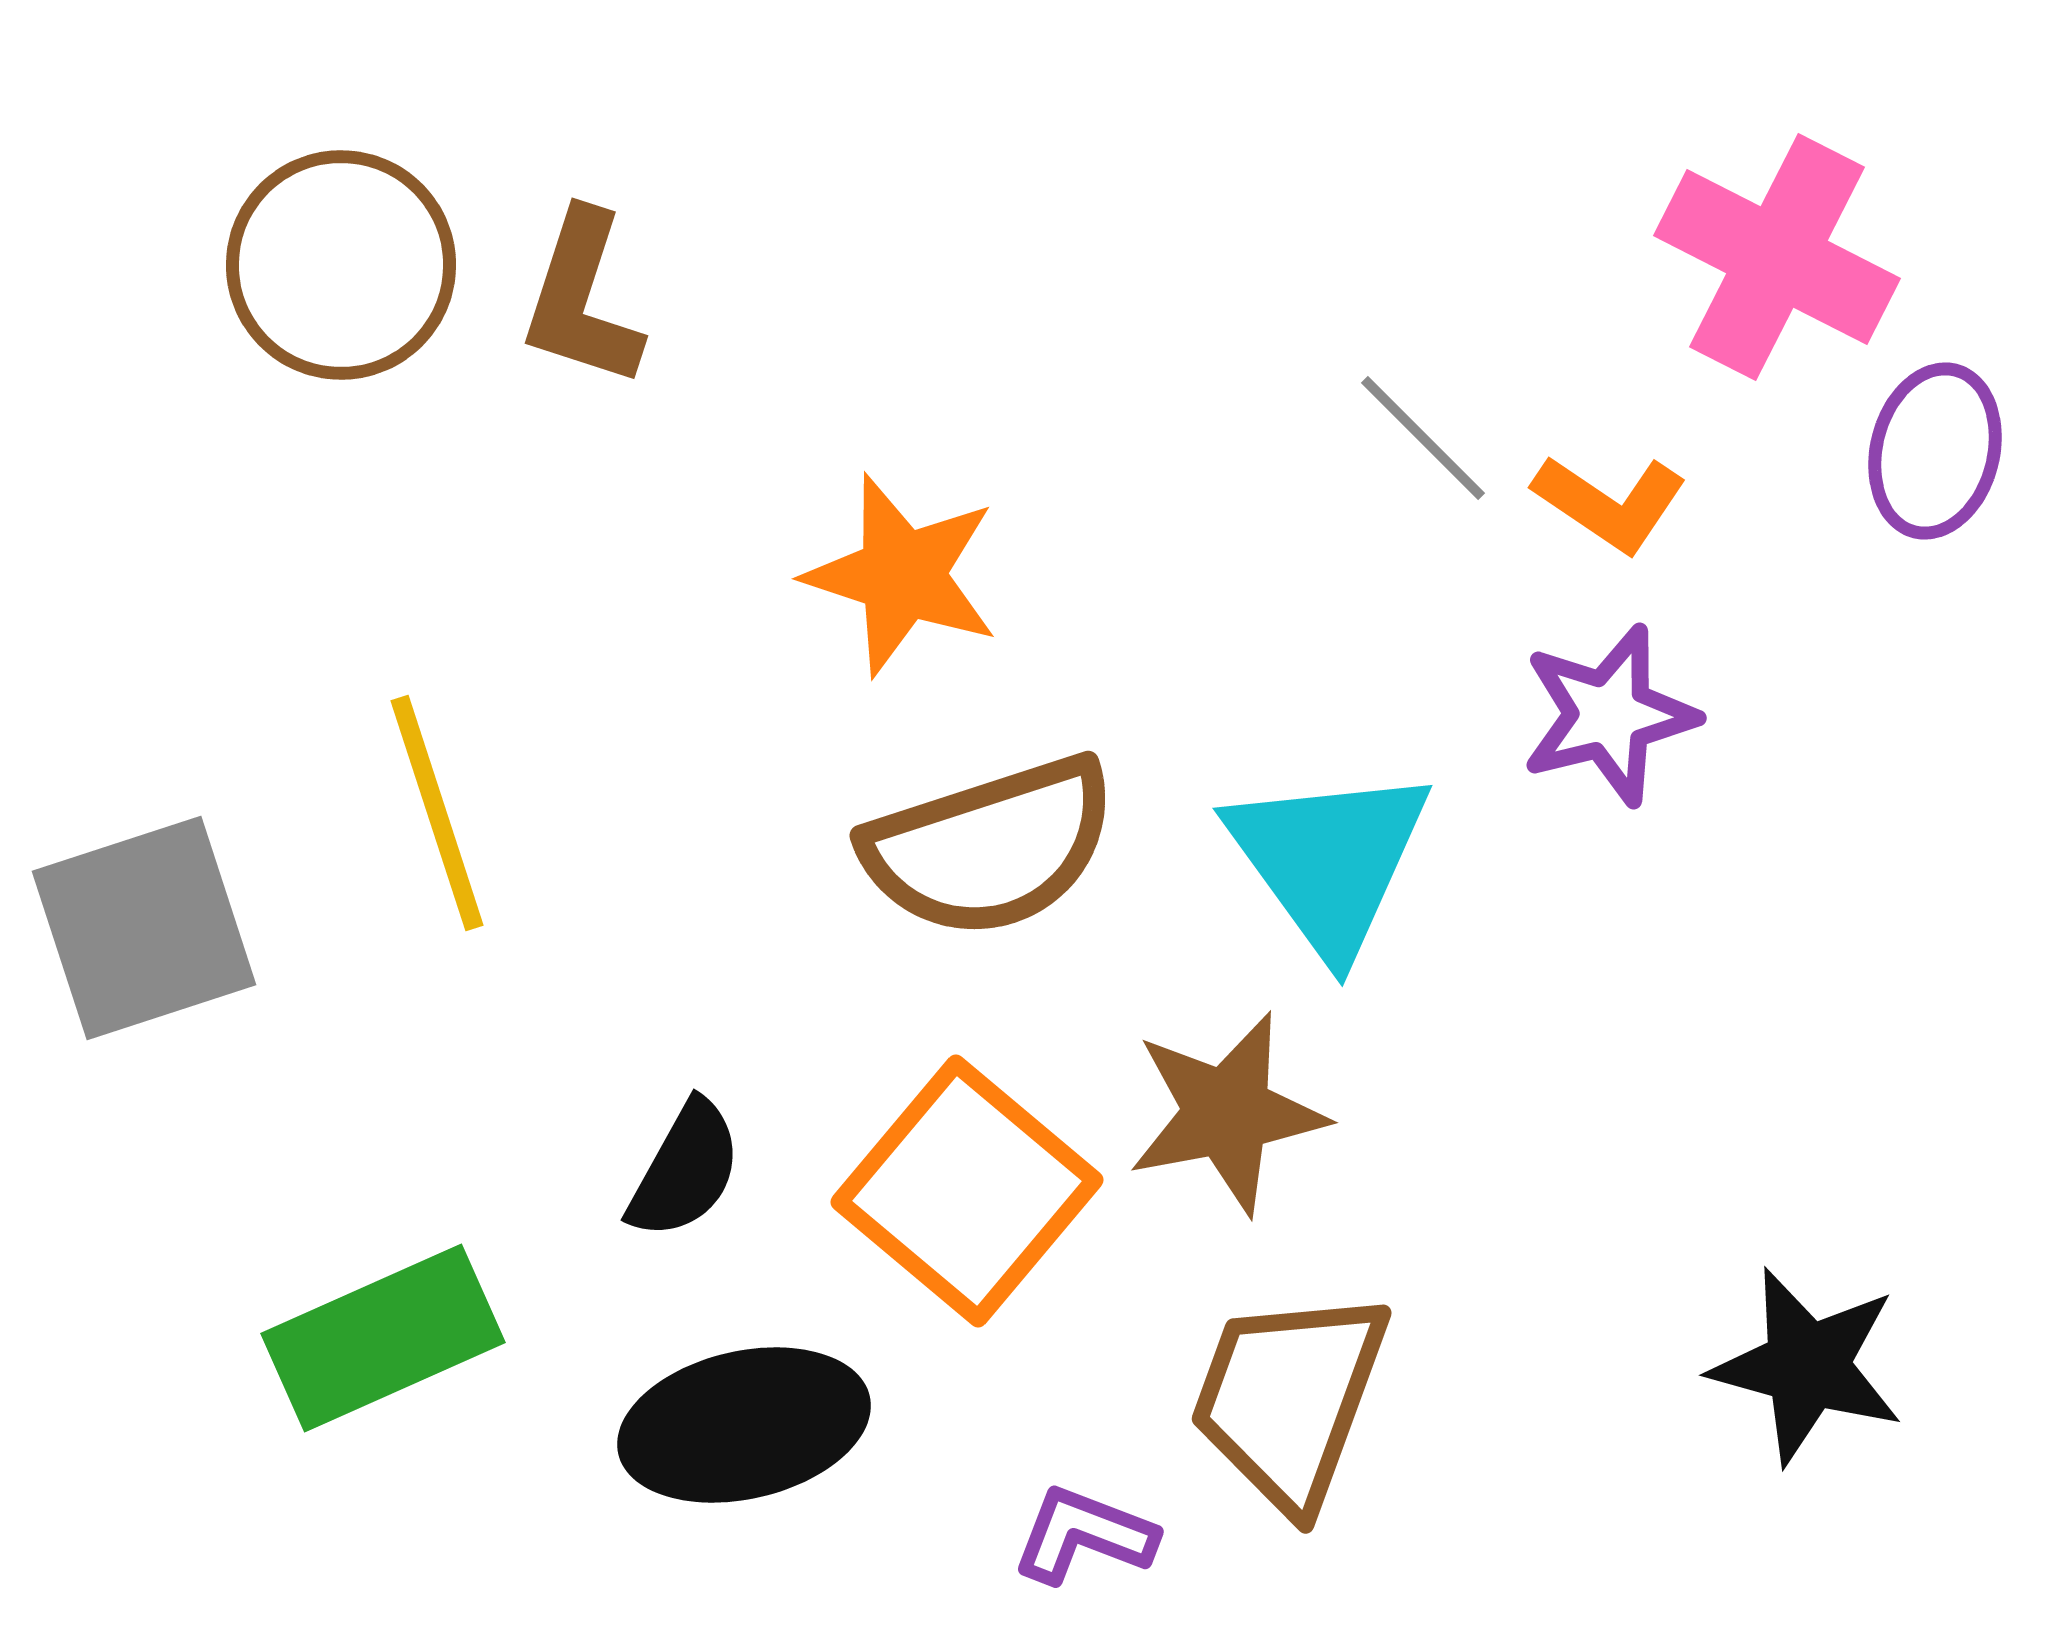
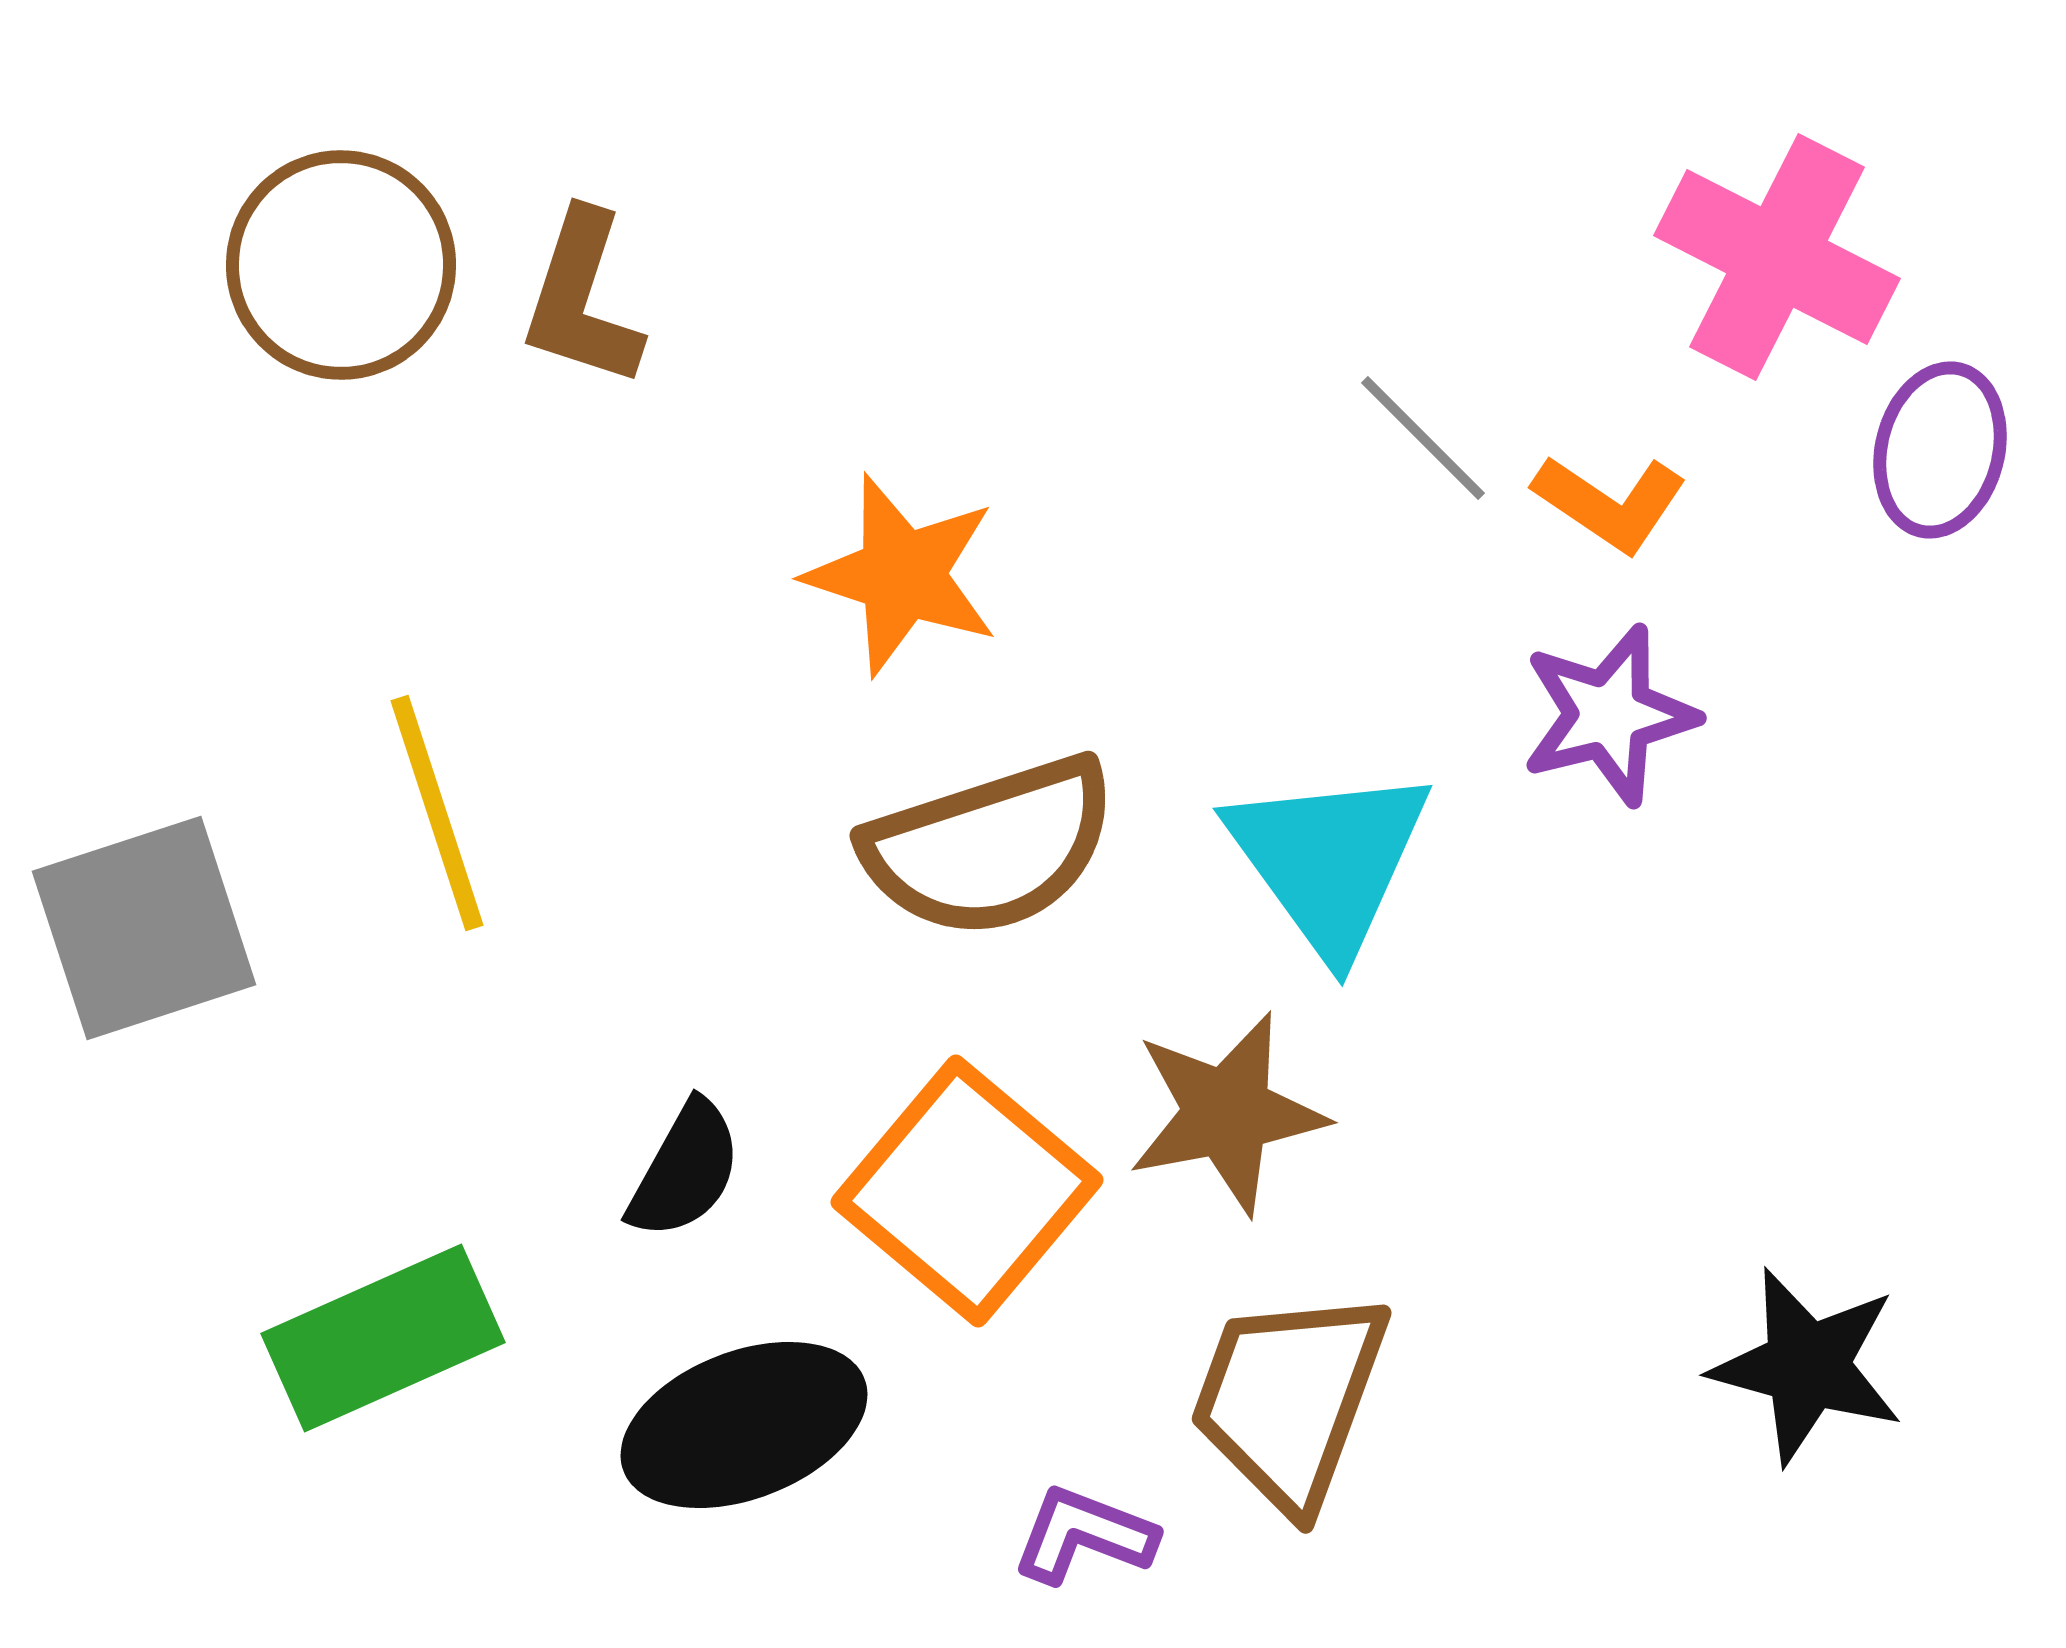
purple ellipse: moved 5 px right, 1 px up
black ellipse: rotated 8 degrees counterclockwise
